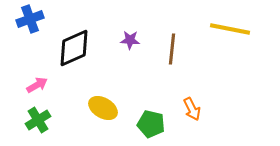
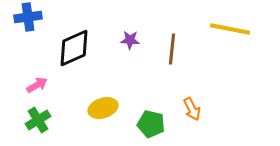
blue cross: moved 2 px left, 2 px up; rotated 12 degrees clockwise
yellow ellipse: rotated 48 degrees counterclockwise
